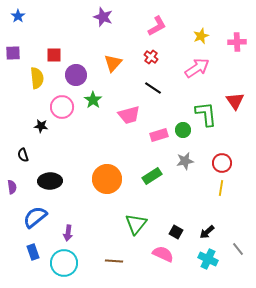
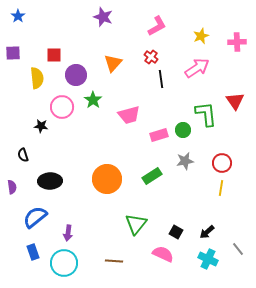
black line: moved 8 px right, 9 px up; rotated 48 degrees clockwise
